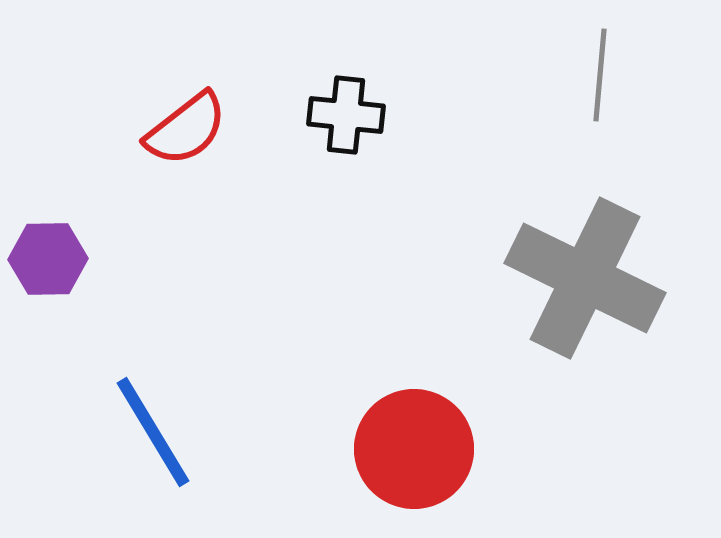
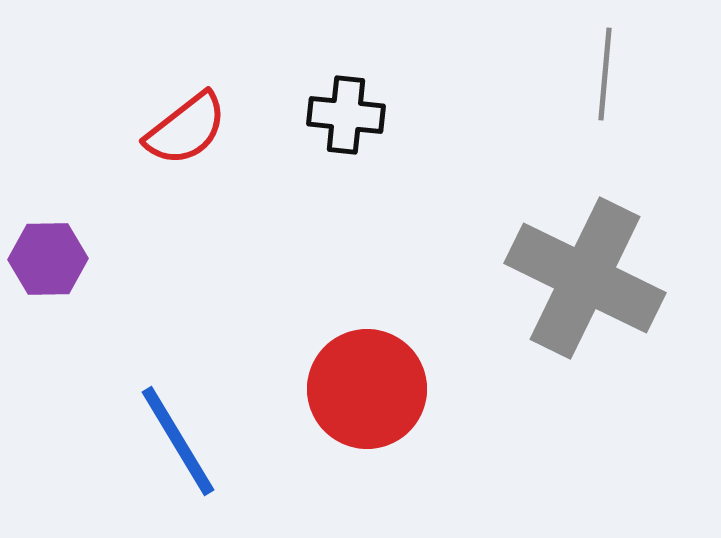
gray line: moved 5 px right, 1 px up
blue line: moved 25 px right, 9 px down
red circle: moved 47 px left, 60 px up
